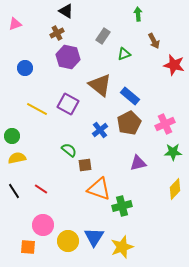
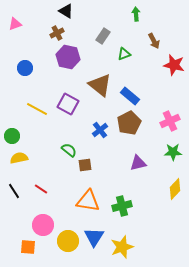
green arrow: moved 2 px left
pink cross: moved 5 px right, 3 px up
yellow semicircle: moved 2 px right
orange triangle: moved 11 px left, 12 px down; rotated 10 degrees counterclockwise
